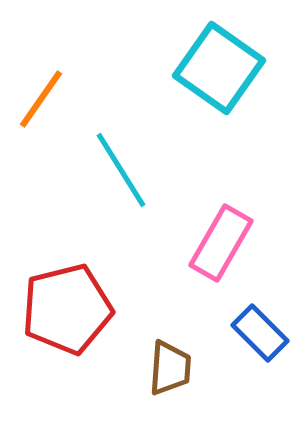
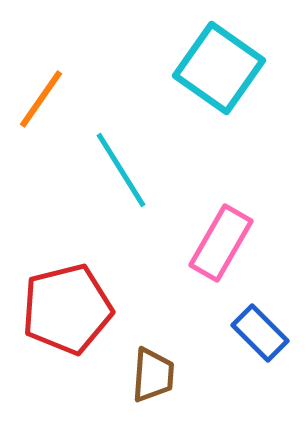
brown trapezoid: moved 17 px left, 7 px down
